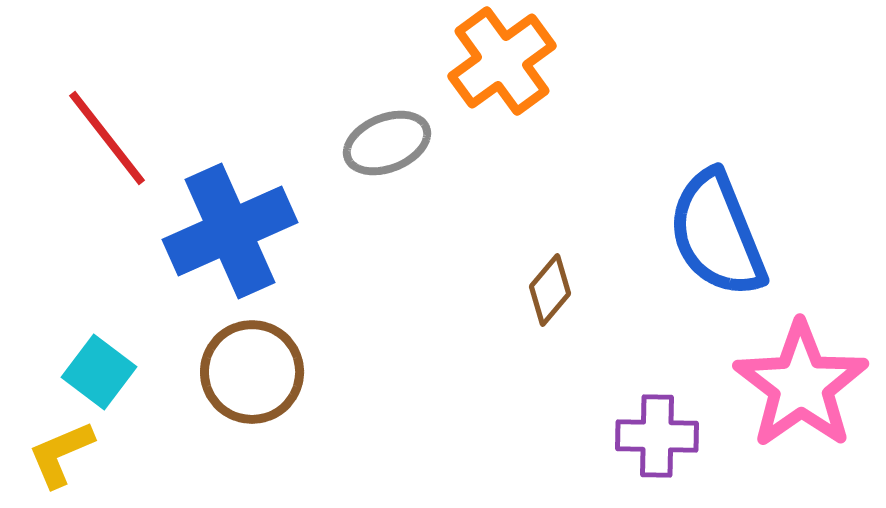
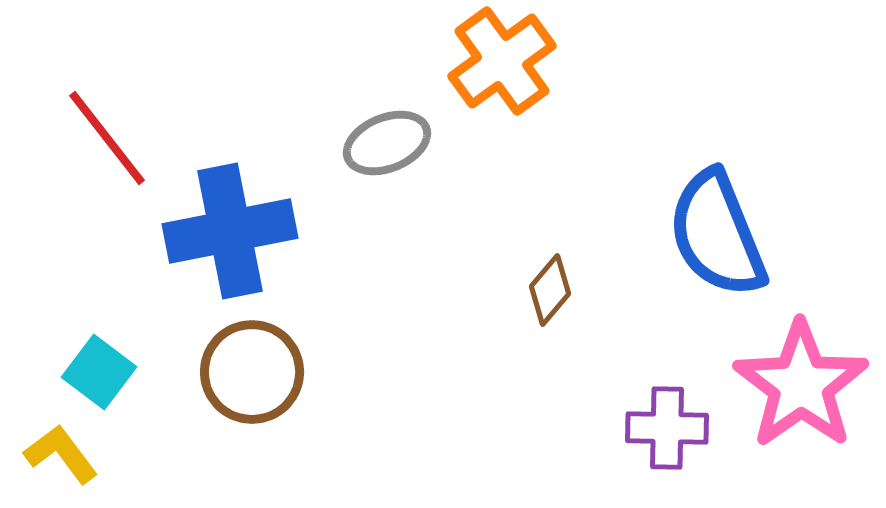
blue cross: rotated 13 degrees clockwise
purple cross: moved 10 px right, 8 px up
yellow L-shape: rotated 76 degrees clockwise
